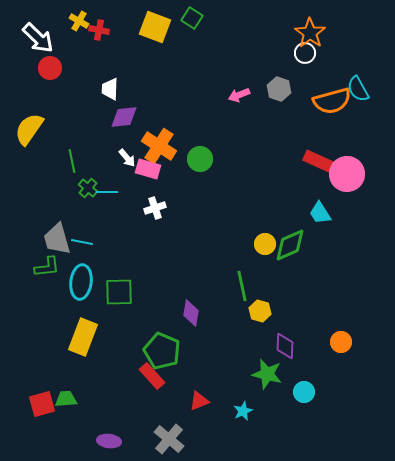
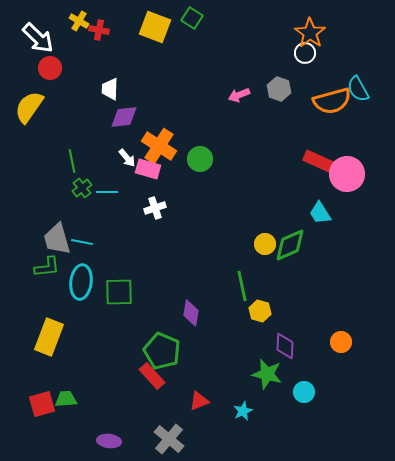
yellow semicircle at (29, 129): moved 22 px up
green cross at (88, 188): moved 6 px left; rotated 12 degrees clockwise
yellow rectangle at (83, 337): moved 34 px left
